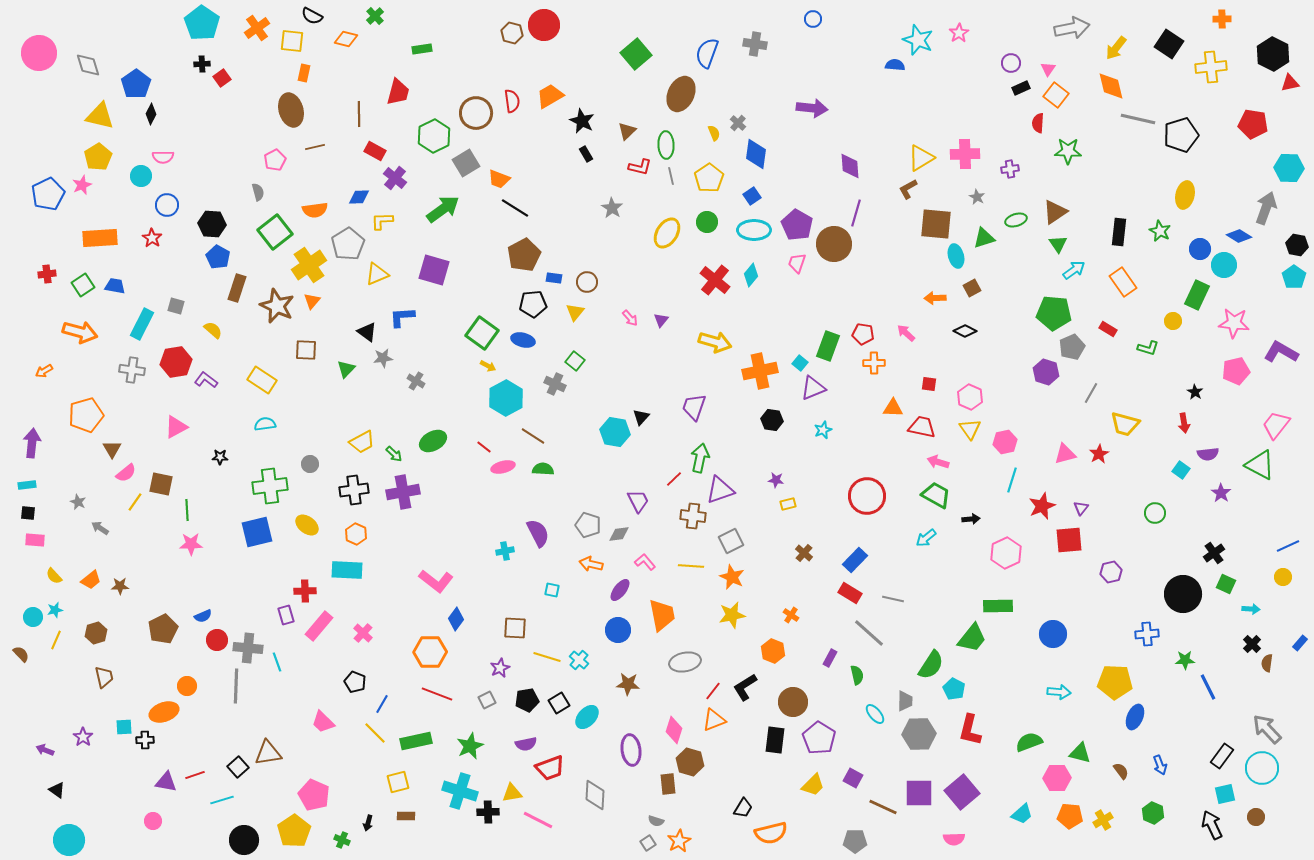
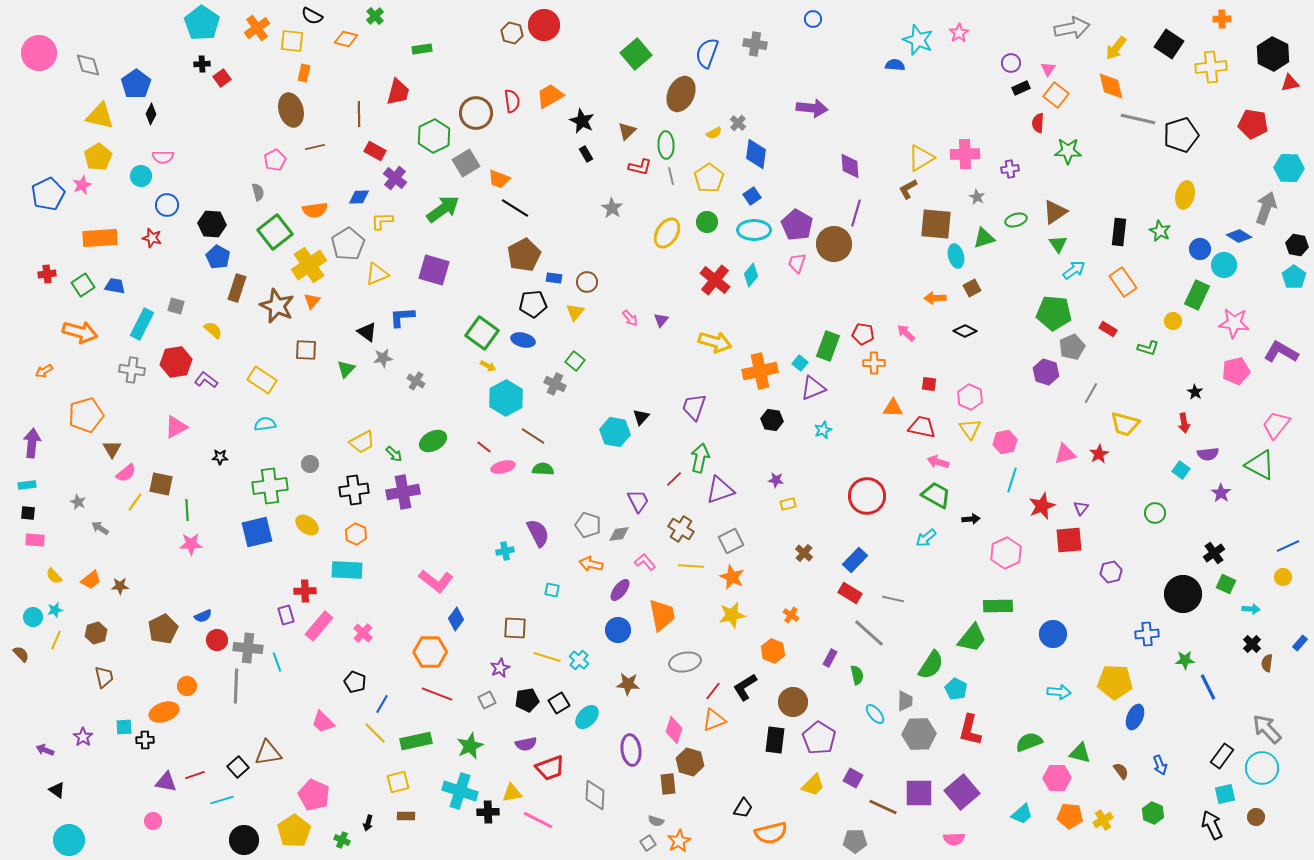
yellow semicircle at (714, 133): rotated 84 degrees clockwise
red star at (152, 238): rotated 18 degrees counterclockwise
brown cross at (693, 516): moved 12 px left, 13 px down; rotated 25 degrees clockwise
cyan pentagon at (954, 689): moved 2 px right
